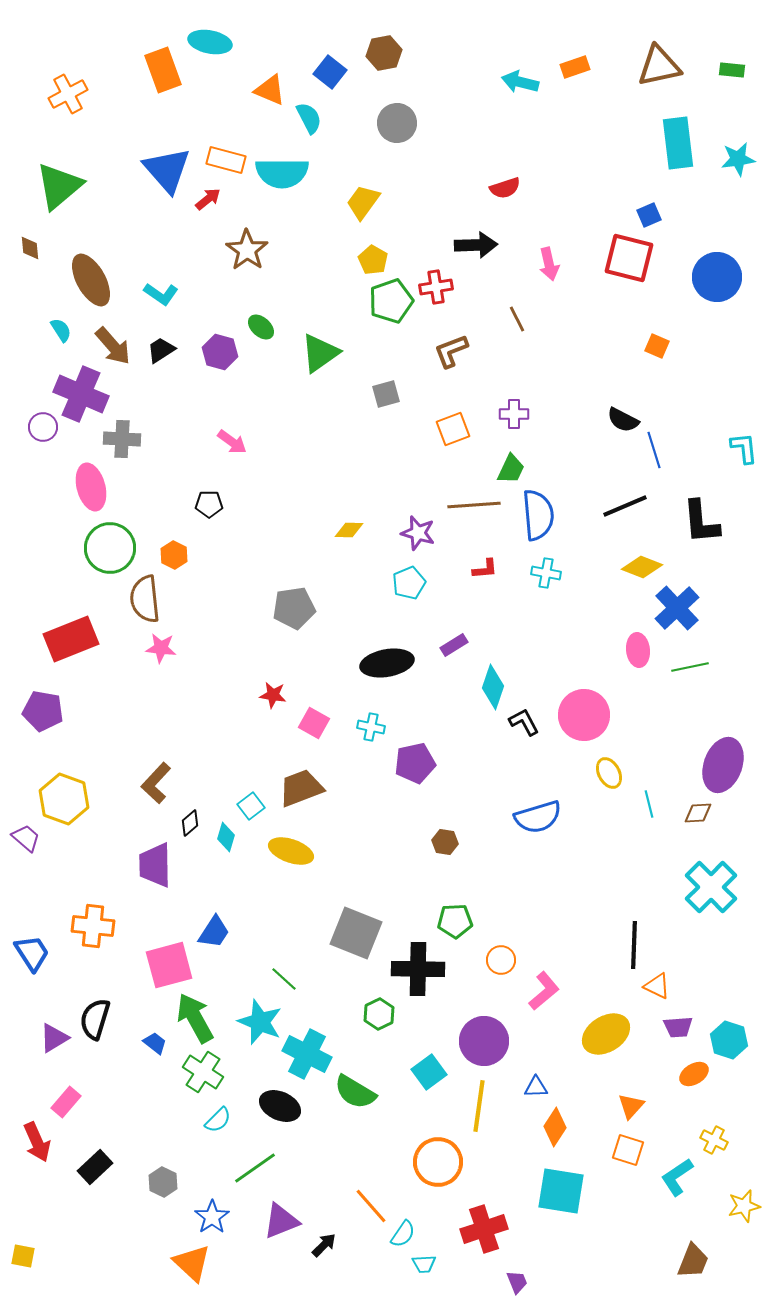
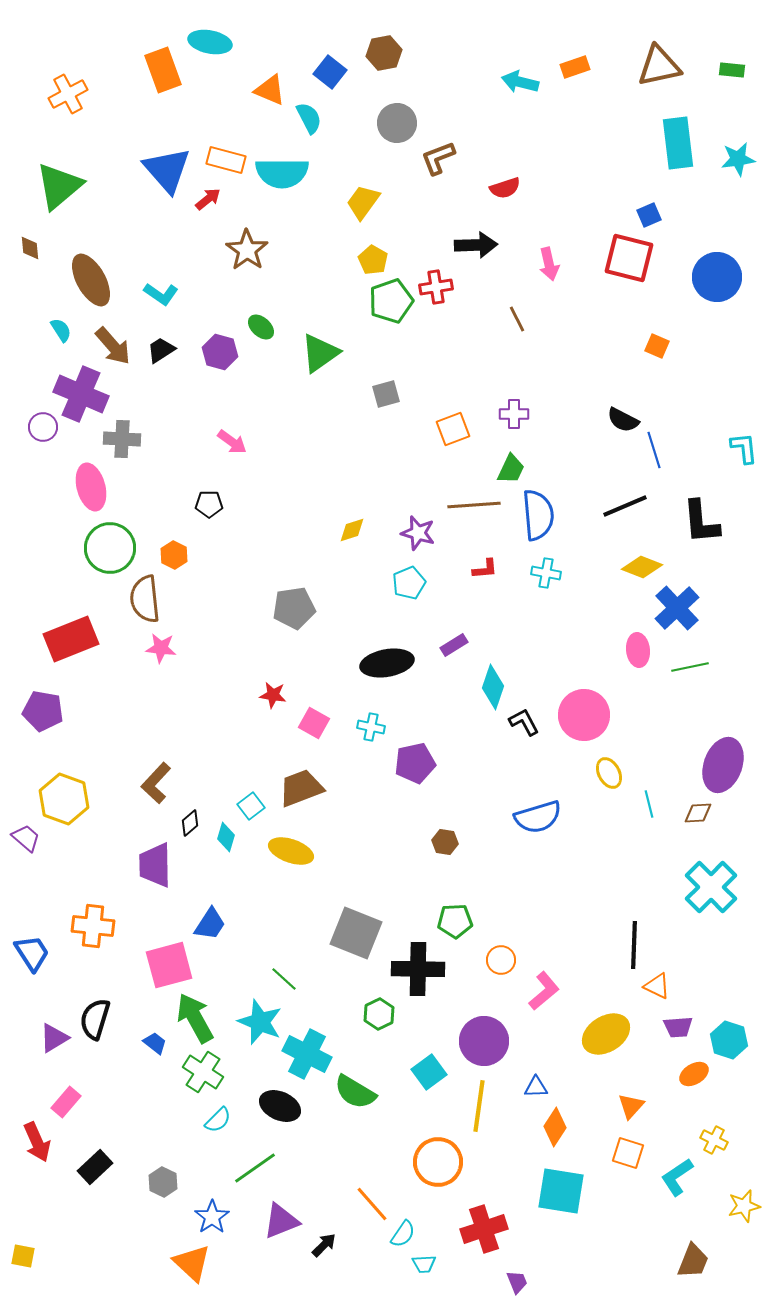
brown L-shape at (451, 351): moved 13 px left, 193 px up
yellow diamond at (349, 530): moved 3 px right; rotated 20 degrees counterclockwise
blue trapezoid at (214, 932): moved 4 px left, 8 px up
orange square at (628, 1150): moved 3 px down
orange line at (371, 1206): moved 1 px right, 2 px up
